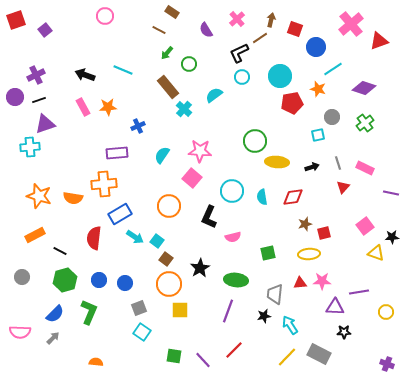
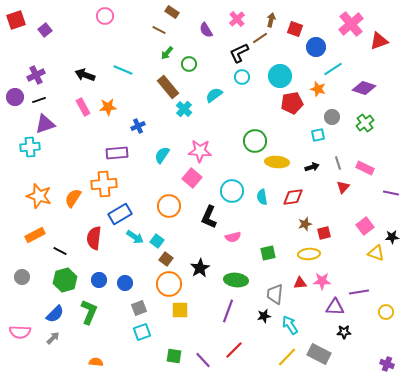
orange semicircle at (73, 198): rotated 114 degrees clockwise
cyan square at (142, 332): rotated 36 degrees clockwise
